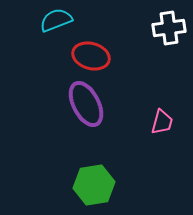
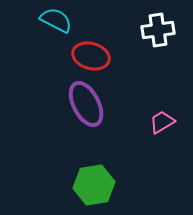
cyan semicircle: rotated 48 degrees clockwise
white cross: moved 11 px left, 2 px down
pink trapezoid: rotated 136 degrees counterclockwise
